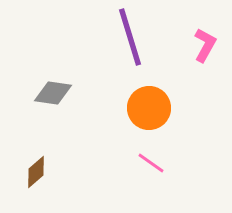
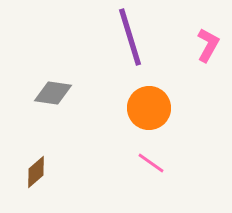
pink L-shape: moved 3 px right
